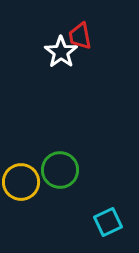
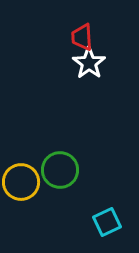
red trapezoid: moved 2 px right, 1 px down; rotated 8 degrees clockwise
white star: moved 28 px right, 11 px down
cyan square: moved 1 px left
